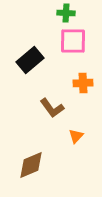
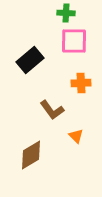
pink square: moved 1 px right
orange cross: moved 2 px left
brown L-shape: moved 2 px down
orange triangle: rotated 28 degrees counterclockwise
brown diamond: moved 10 px up; rotated 8 degrees counterclockwise
